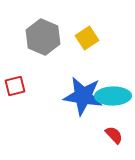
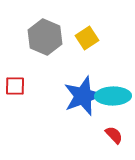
gray hexagon: moved 2 px right
red square: rotated 15 degrees clockwise
blue star: rotated 30 degrees counterclockwise
